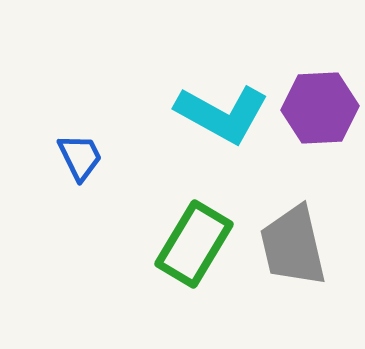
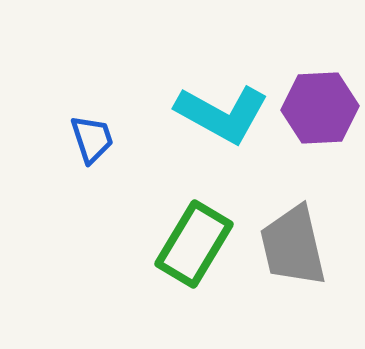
blue trapezoid: moved 12 px right, 18 px up; rotated 8 degrees clockwise
